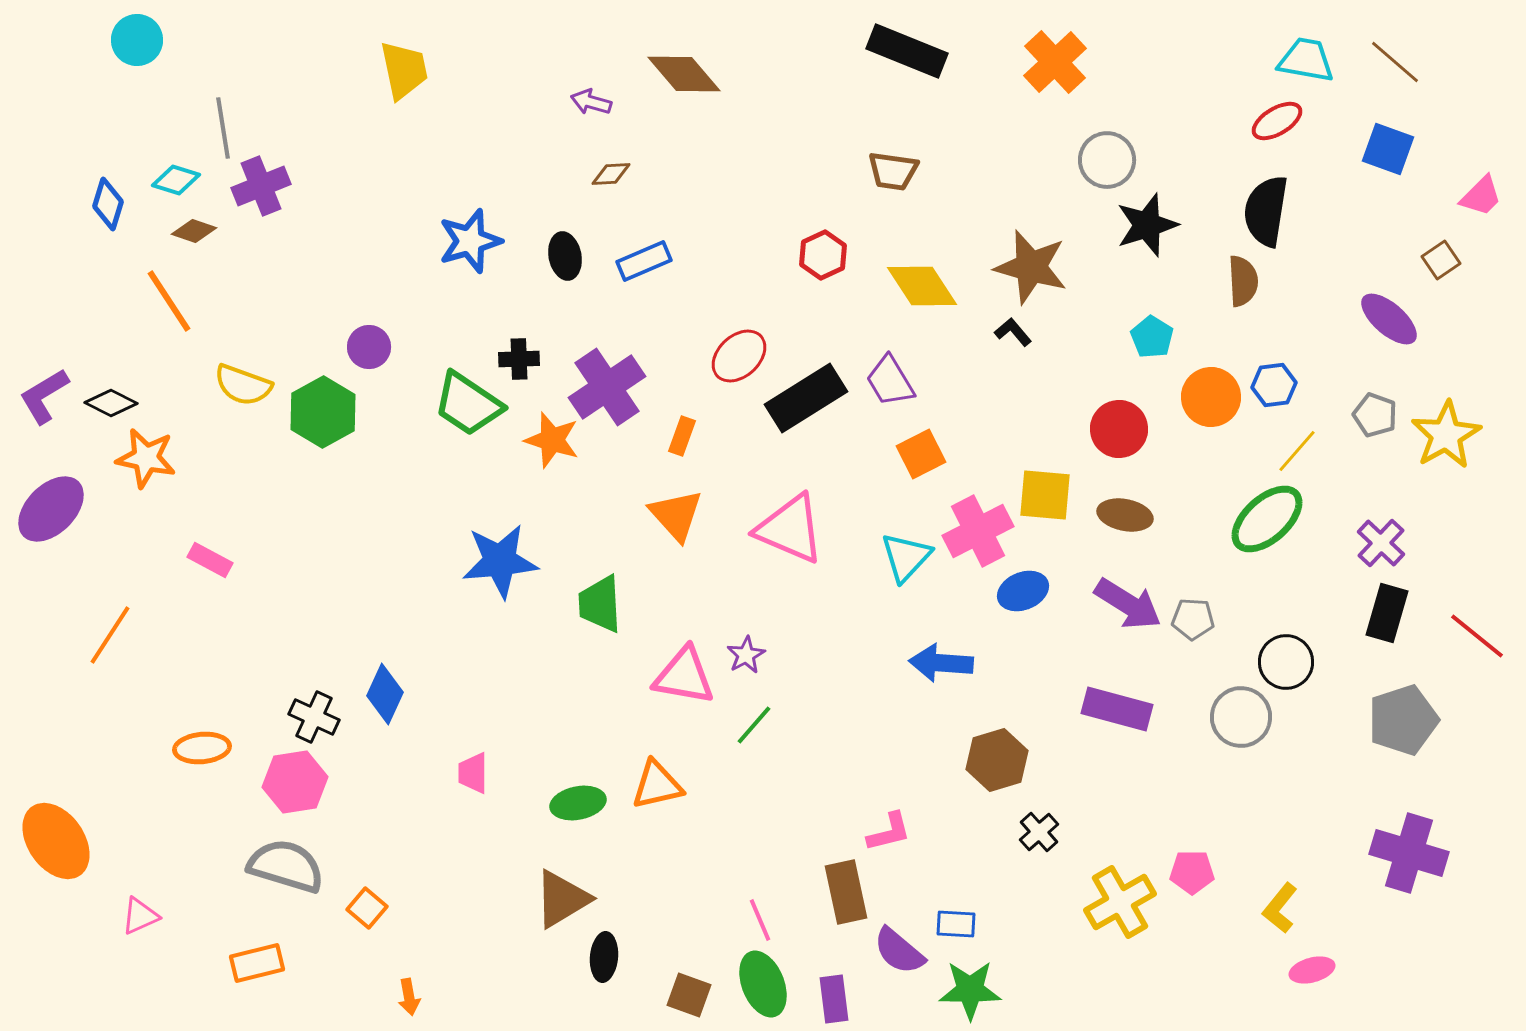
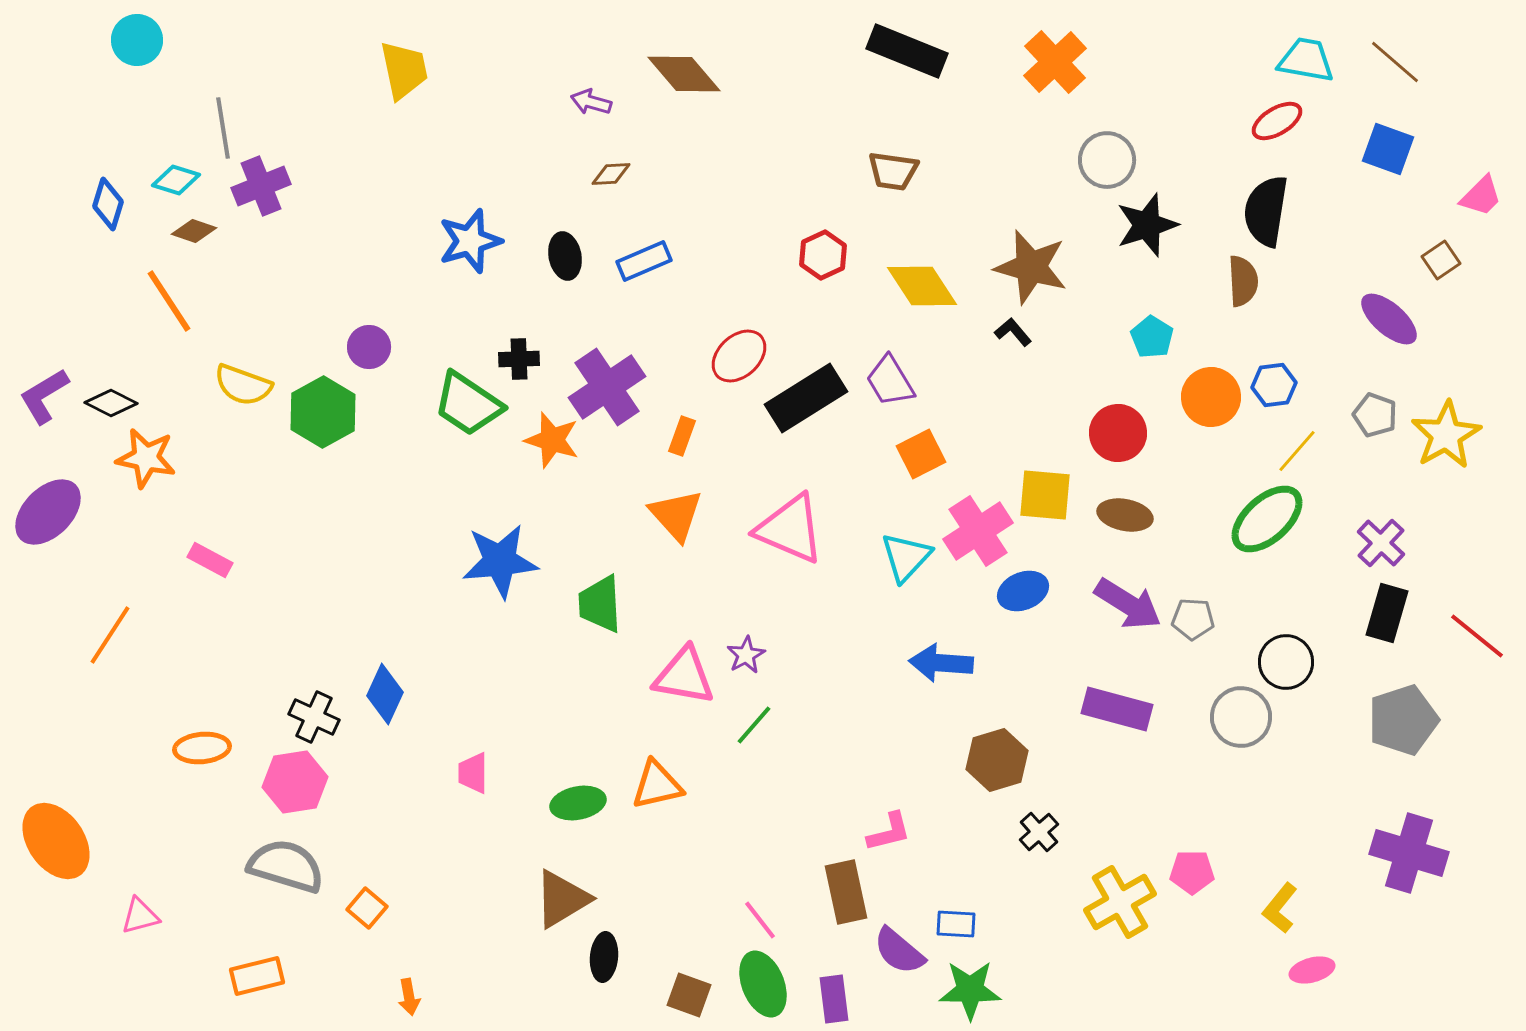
red circle at (1119, 429): moved 1 px left, 4 px down
purple ellipse at (51, 509): moved 3 px left, 3 px down
pink cross at (978, 531): rotated 6 degrees counterclockwise
pink triangle at (140, 916): rotated 9 degrees clockwise
pink line at (760, 920): rotated 15 degrees counterclockwise
orange rectangle at (257, 963): moved 13 px down
